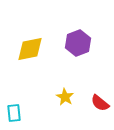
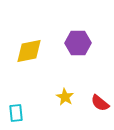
purple hexagon: rotated 20 degrees clockwise
yellow diamond: moved 1 px left, 2 px down
cyan rectangle: moved 2 px right
